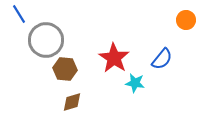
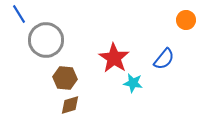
blue semicircle: moved 2 px right
brown hexagon: moved 9 px down
cyan star: moved 2 px left
brown diamond: moved 2 px left, 3 px down
